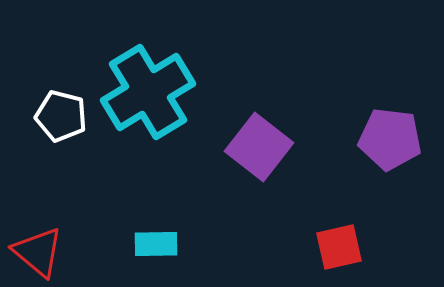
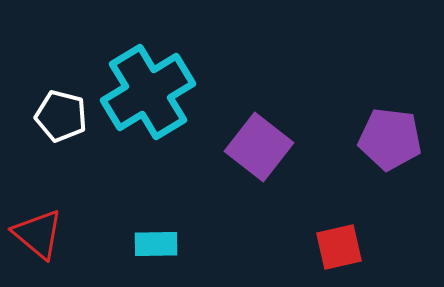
red triangle: moved 18 px up
